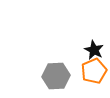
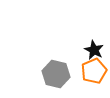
gray hexagon: moved 2 px up; rotated 16 degrees clockwise
